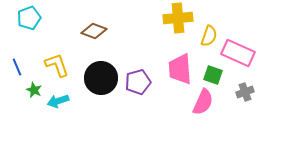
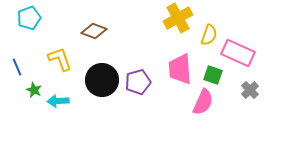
yellow cross: rotated 24 degrees counterclockwise
yellow semicircle: moved 1 px up
yellow L-shape: moved 3 px right, 6 px up
black circle: moved 1 px right, 2 px down
gray cross: moved 5 px right, 2 px up; rotated 24 degrees counterclockwise
cyan arrow: rotated 15 degrees clockwise
